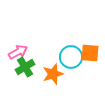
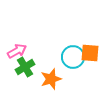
pink arrow: moved 1 px left, 1 px up
cyan circle: moved 2 px right
orange star: moved 2 px left, 5 px down
